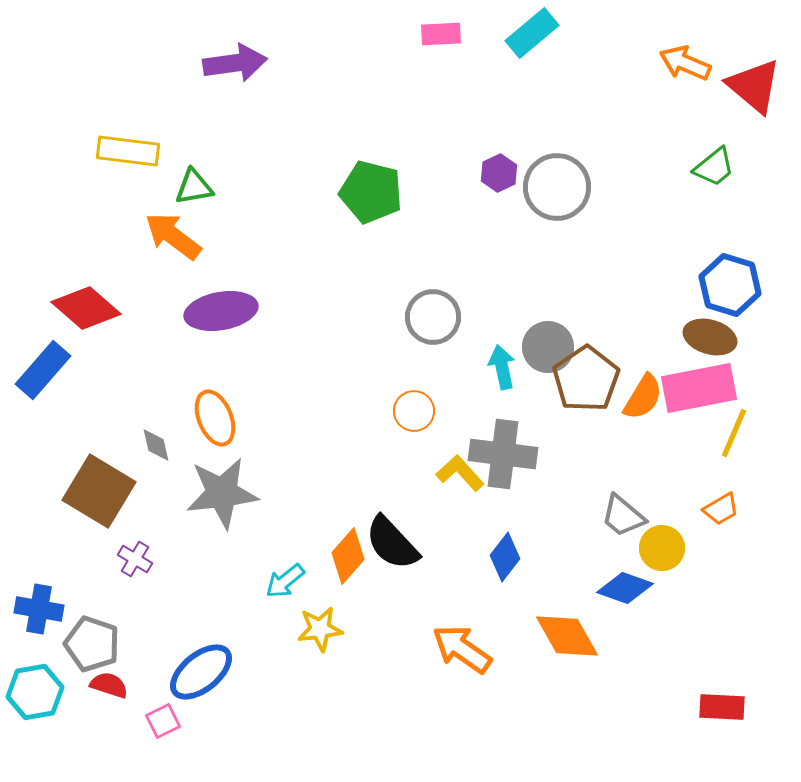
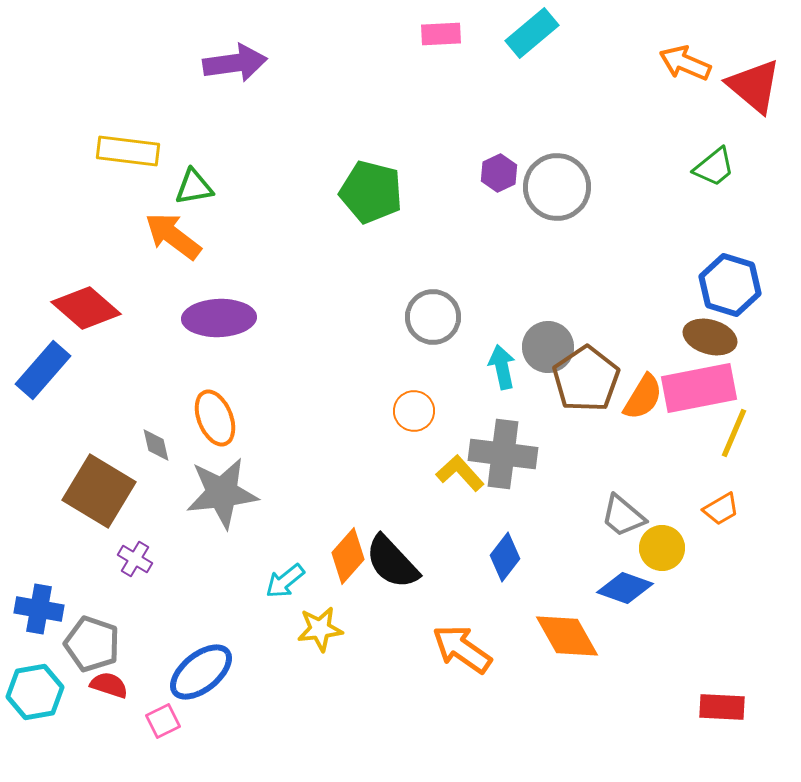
purple ellipse at (221, 311): moved 2 px left, 7 px down; rotated 8 degrees clockwise
black semicircle at (392, 543): moved 19 px down
